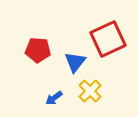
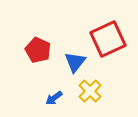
red pentagon: rotated 20 degrees clockwise
